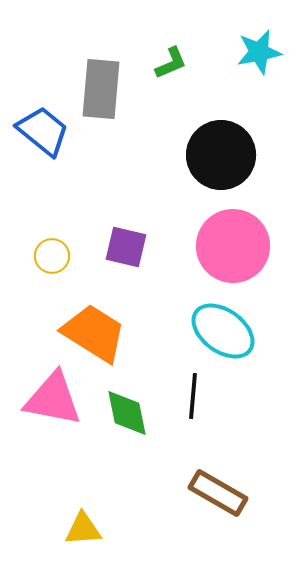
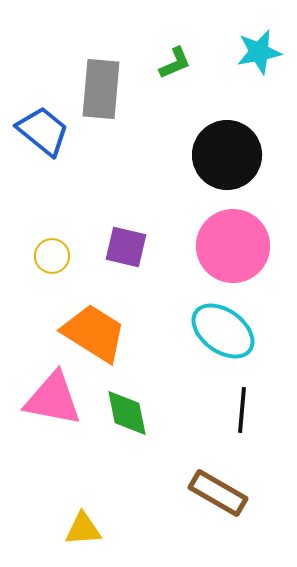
green L-shape: moved 4 px right
black circle: moved 6 px right
black line: moved 49 px right, 14 px down
